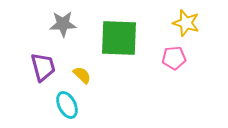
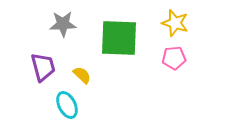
yellow star: moved 11 px left
